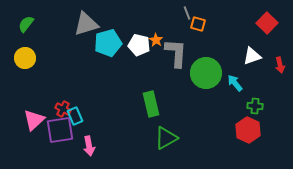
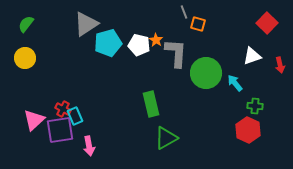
gray line: moved 3 px left, 1 px up
gray triangle: rotated 16 degrees counterclockwise
